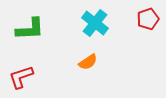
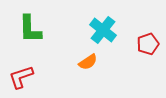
red pentagon: moved 25 px down
cyan cross: moved 8 px right, 7 px down
green L-shape: rotated 92 degrees clockwise
